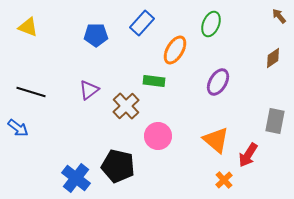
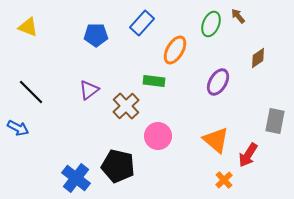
brown arrow: moved 41 px left
brown diamond: moved 15 px left
black line: rotated 28 degrees clockwise
blue arrow: rotated 10 degrees counterclockwise
